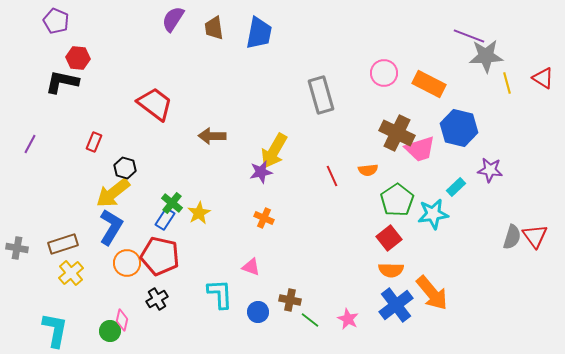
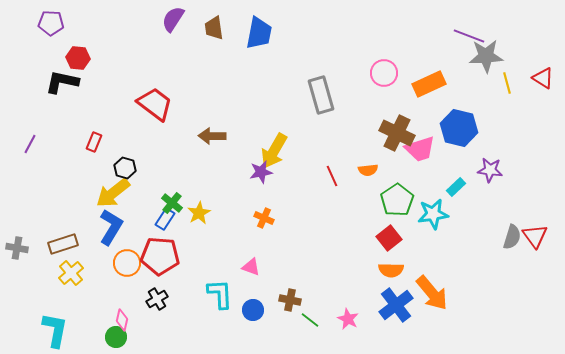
purple pentagon at (56, 21): moved 5 px left, 2 px down; rotated 20 degrees counterclockwise
orange rectangle at (429, 84): rotated 52 degrees counterclockwise
red pentagon at (160, 256): rotated 9 degrees counterclockwise
blue circle at (258, 312): moved 5 px left, 2 px up
green circle at (110, 331): moved 6 px right, 6 px down
